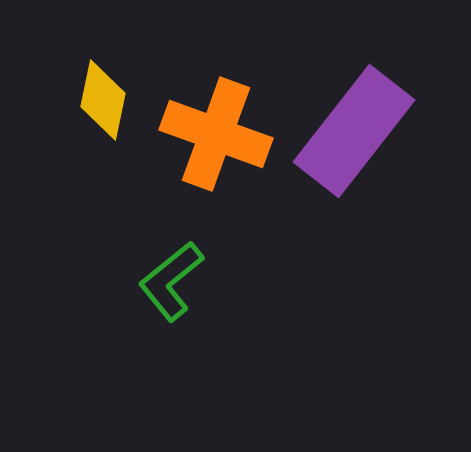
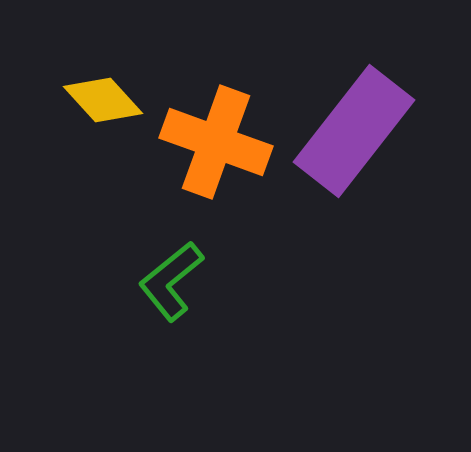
yellow diamond: rotated 54 degrees counterclockwise
orange cross: moved 8 px down
